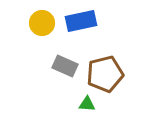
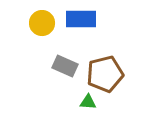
blue rectangle: moved 2 px up; rotated 12 degrees clockwise
green triangle: moved 1 px right, 2 px up
